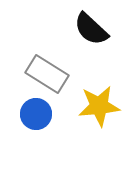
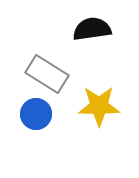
black semicircle: moved 1 px right; rotated 129 degrees clockwise
yellow star: rotated 6 degrees clockwise
